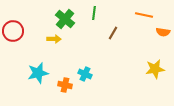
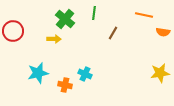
yellow star: moved 5 px right, 4 px down
